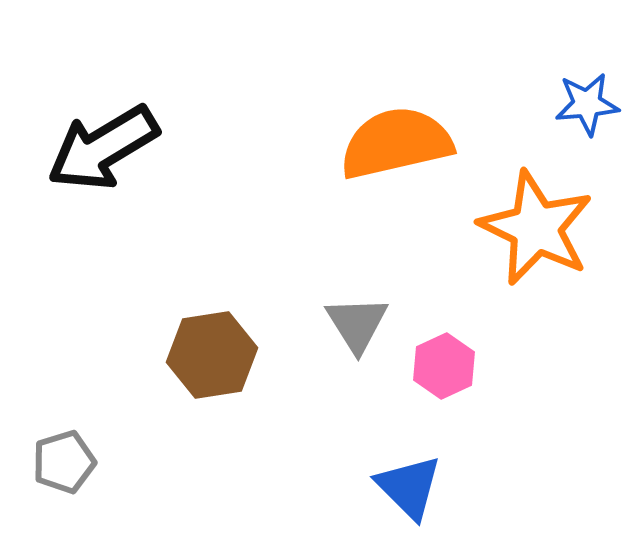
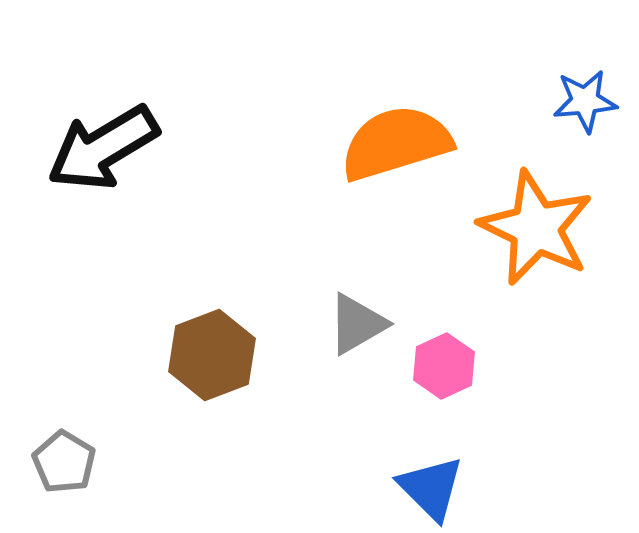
blue star: moved 2 px left, 3 px up
orange semicircle: rotated 4 degrees counterclockwise
gray triangle: rotated 32 degrees clockwise
brown hexagon: rotated 12 degrees counterclockwise
gray pentagon: rotated 24 degrees counterclockwise
blue triangle: moved 22 px right, 1 px down
